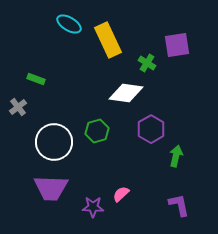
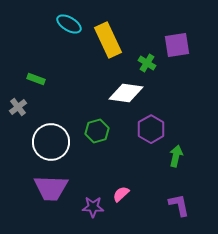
white circle: moved 3 px left
